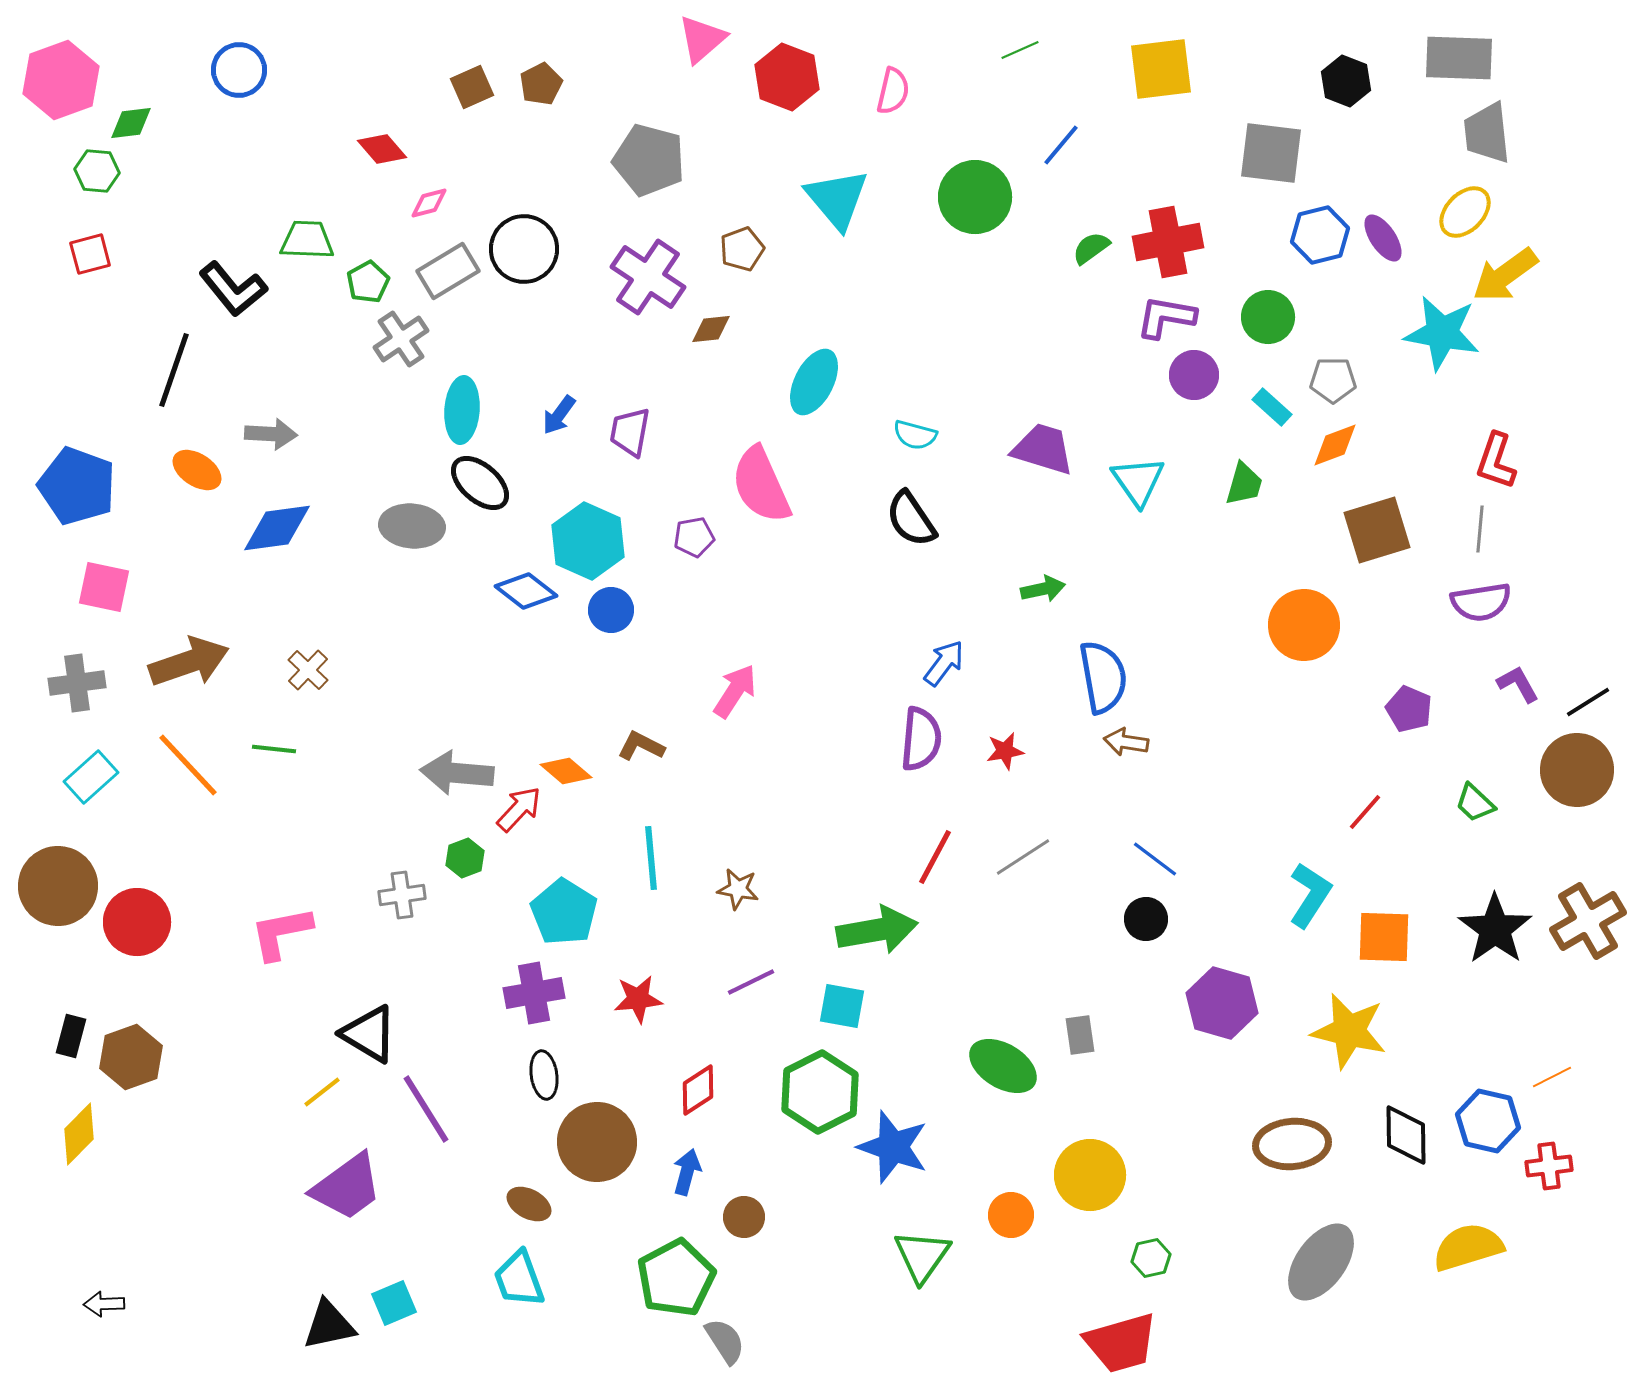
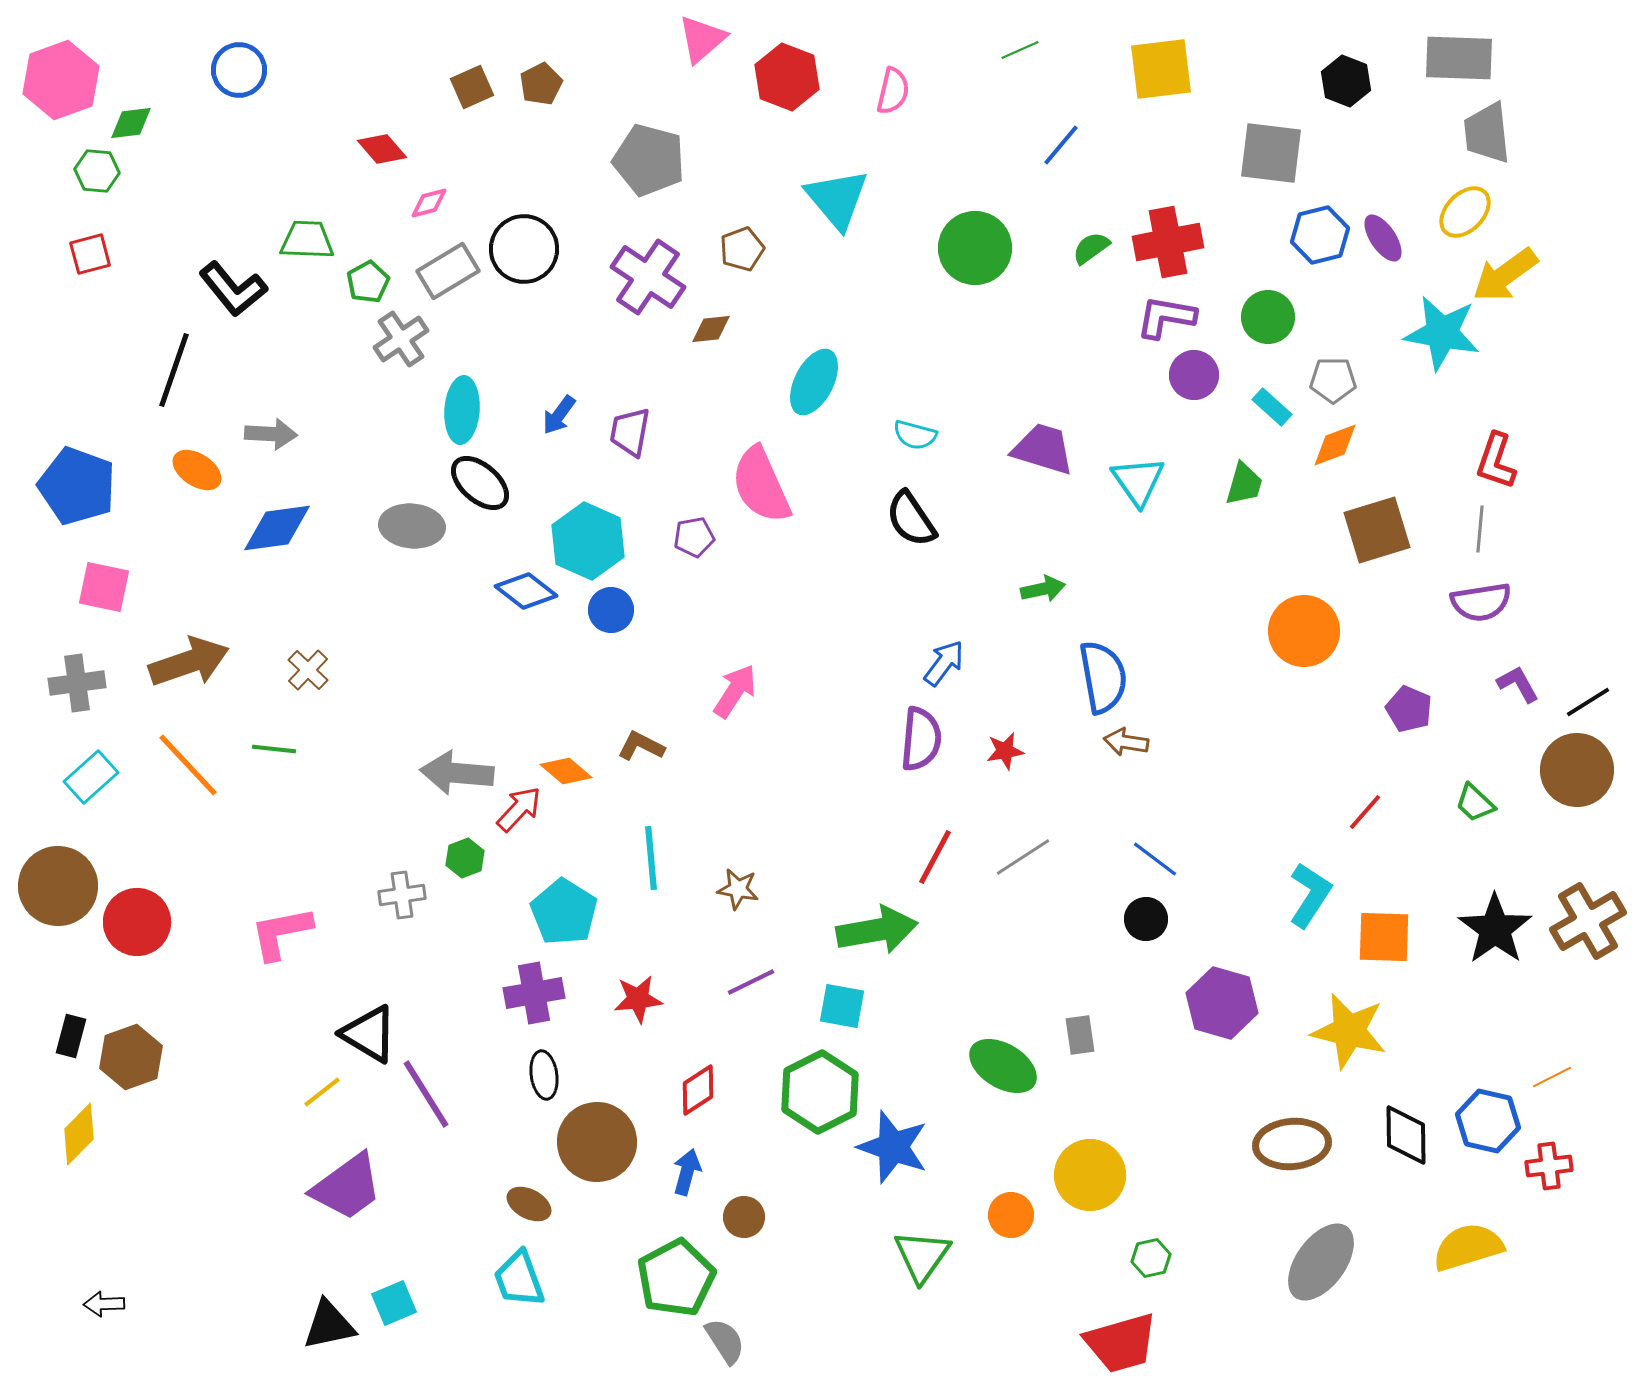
green circle at (975, 197): moved 51 px down
orange circle at (1304, 625): moved 6 px down
purple line at (426, 1109): moved 15 px up
